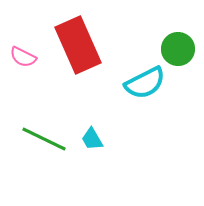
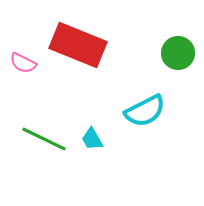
red rectangle: rotated 44 degrees counterclockwise
green circle: moved 4 px down
pink semicircle: moved 6 px down
cyan semicircle: moved 28 px down
